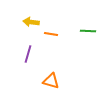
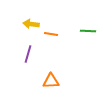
yellow arrow: moved 2 px down
orange triangle: rotated 18 degrees counterclockwise
